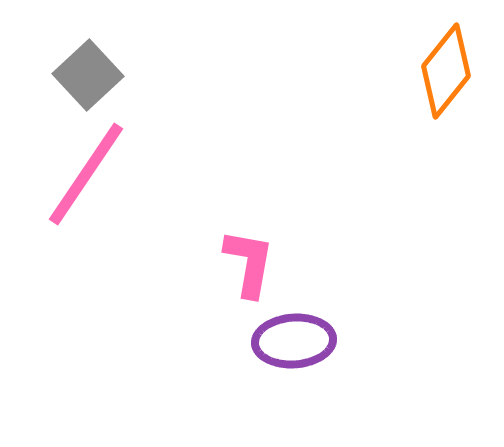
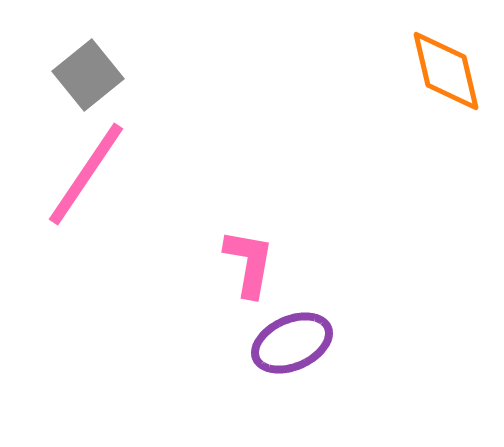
orange diamond: rotated 52 degrees counterclockwise
gray square: rotated 4 degrees clockwise
purple ellipse: moved 2 px left, 2 px down; rotated 20 degrees counterclockwise
